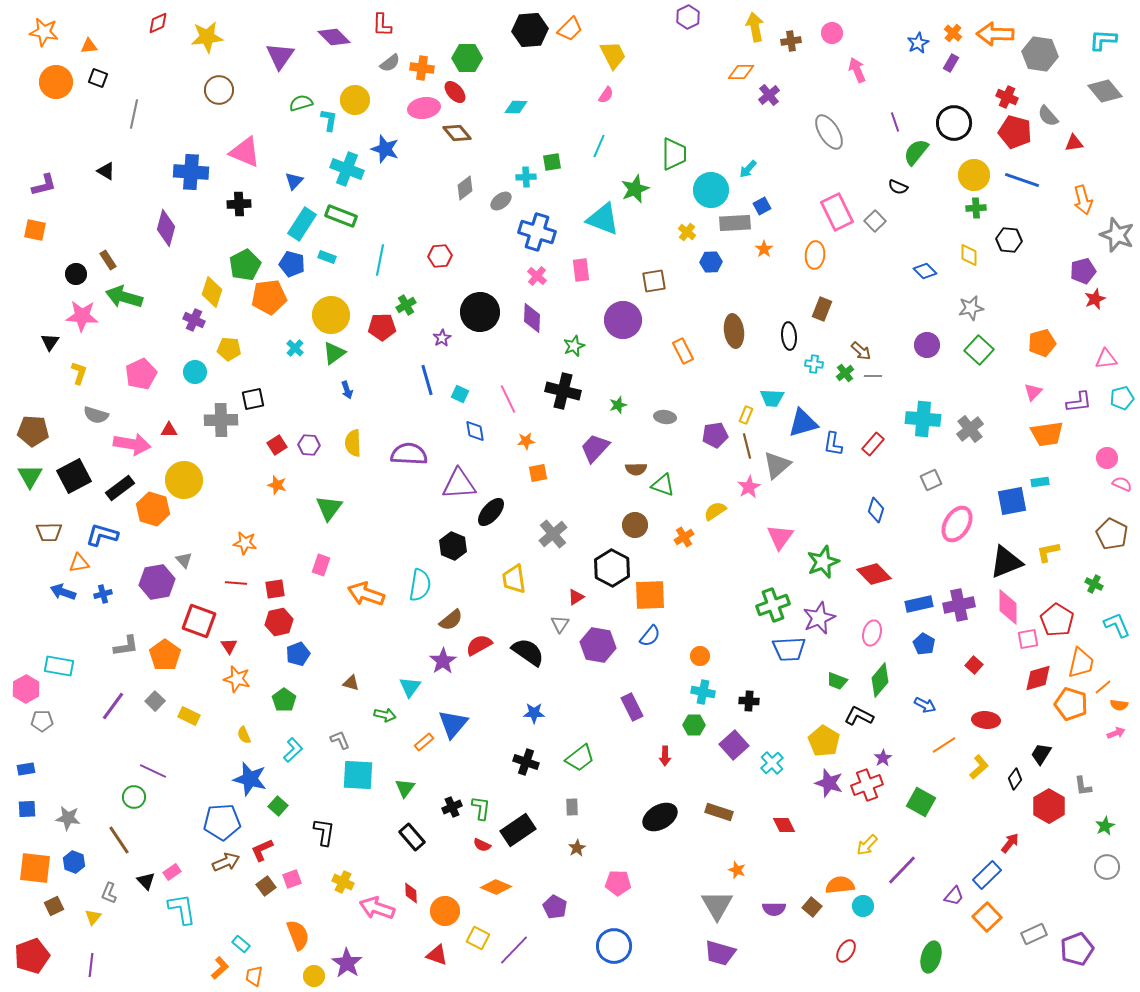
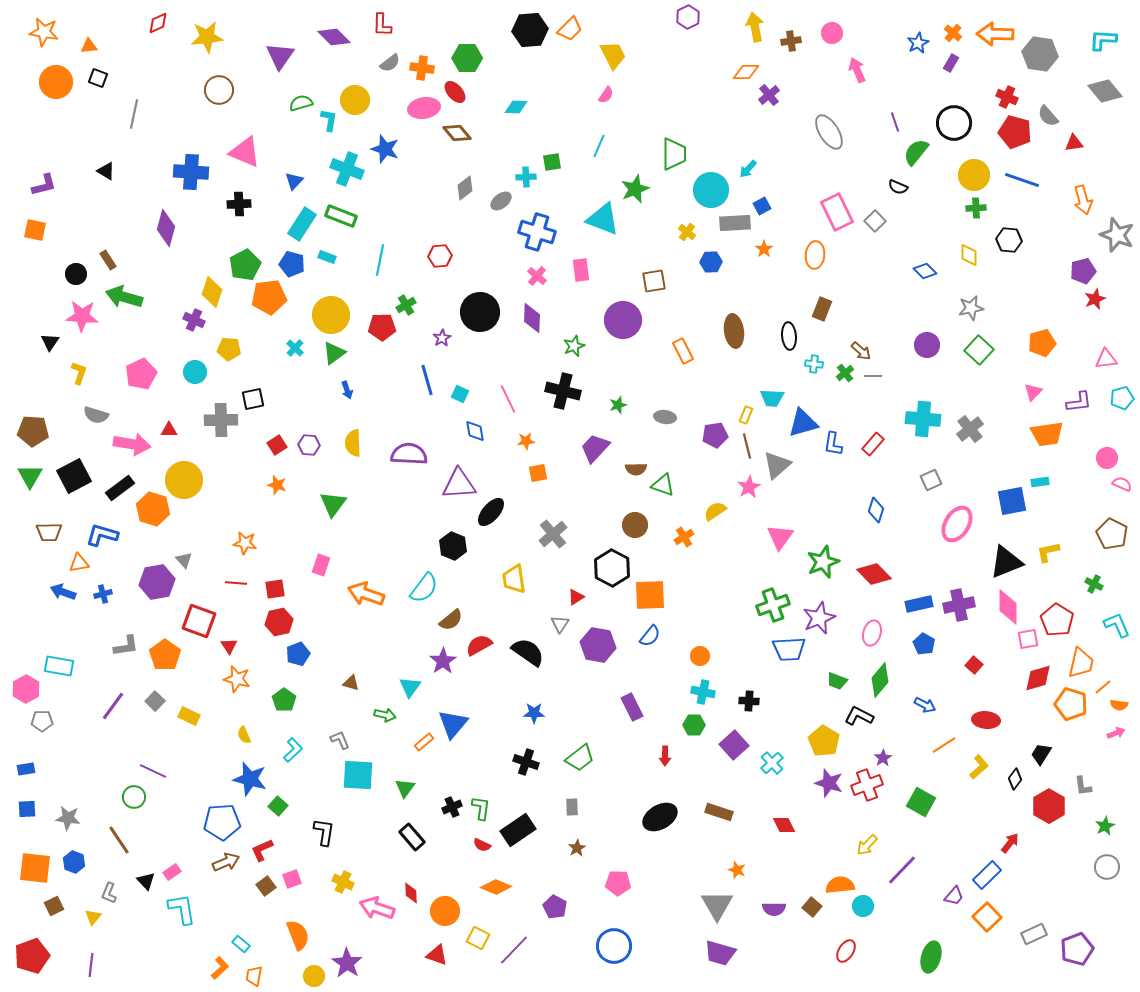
orange diamond at (741, 72): moved 5 px right
green triangle at (329, 508): moved 4 px right, 4 px up
cyan semicircle at (420, 585): moved 4 px right, 3 px down; rotated 28 degrees clockwise
